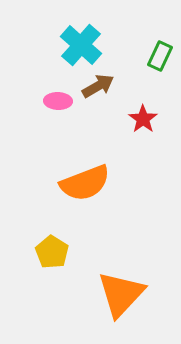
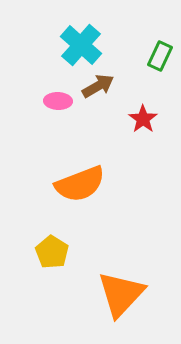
orange semicircle: moved 5 px left, 1 px down
